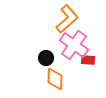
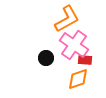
orange L-shape: rotated 12 degrees clockwise
red rectangle: moved 3 px left
orange diamond: moved 23 px right; rotated 70 degrees clockwise
